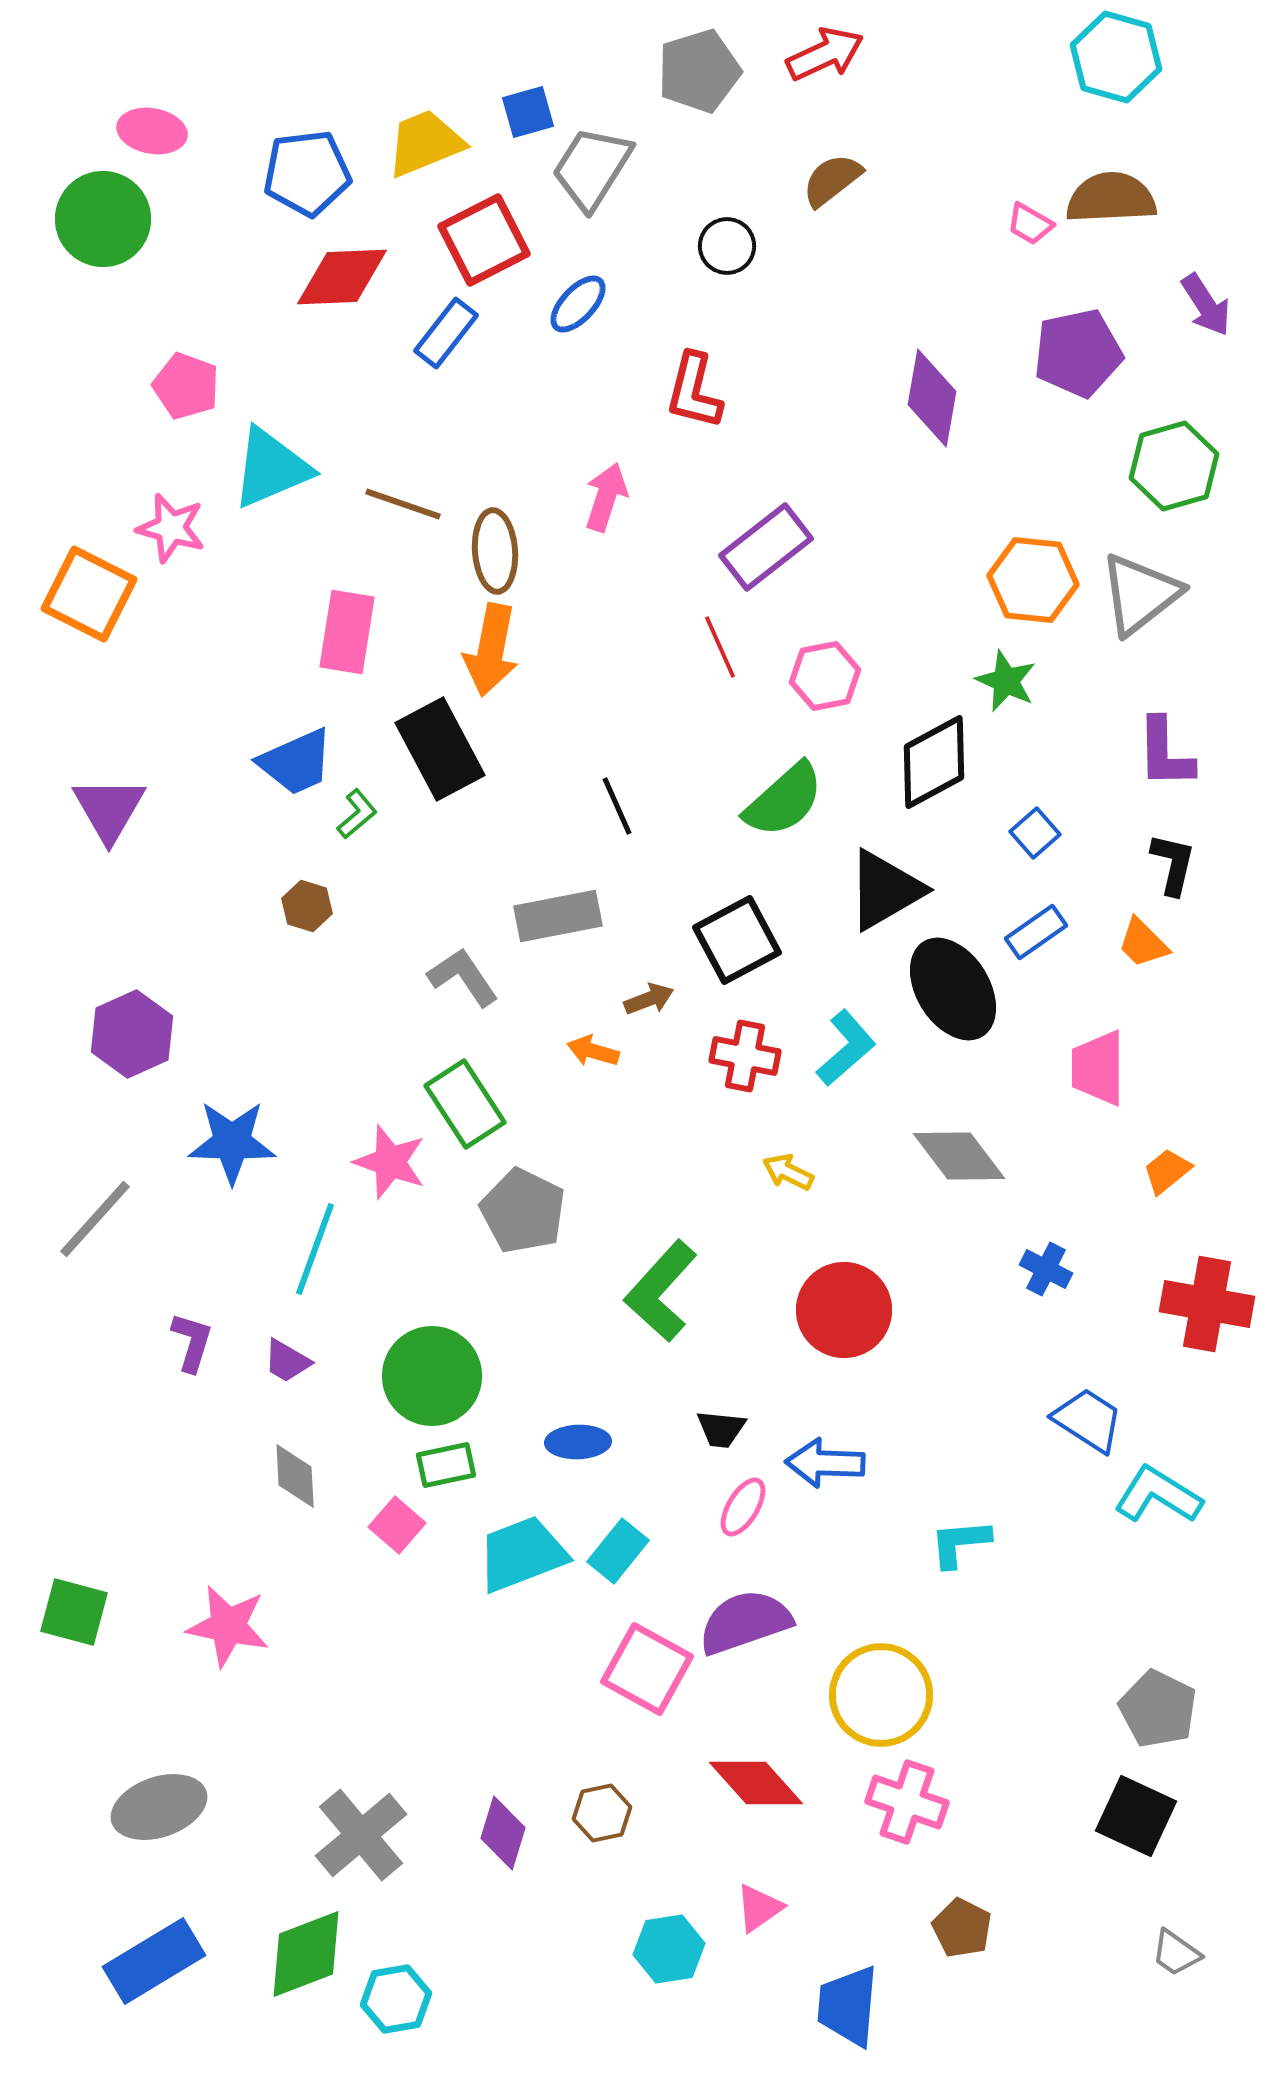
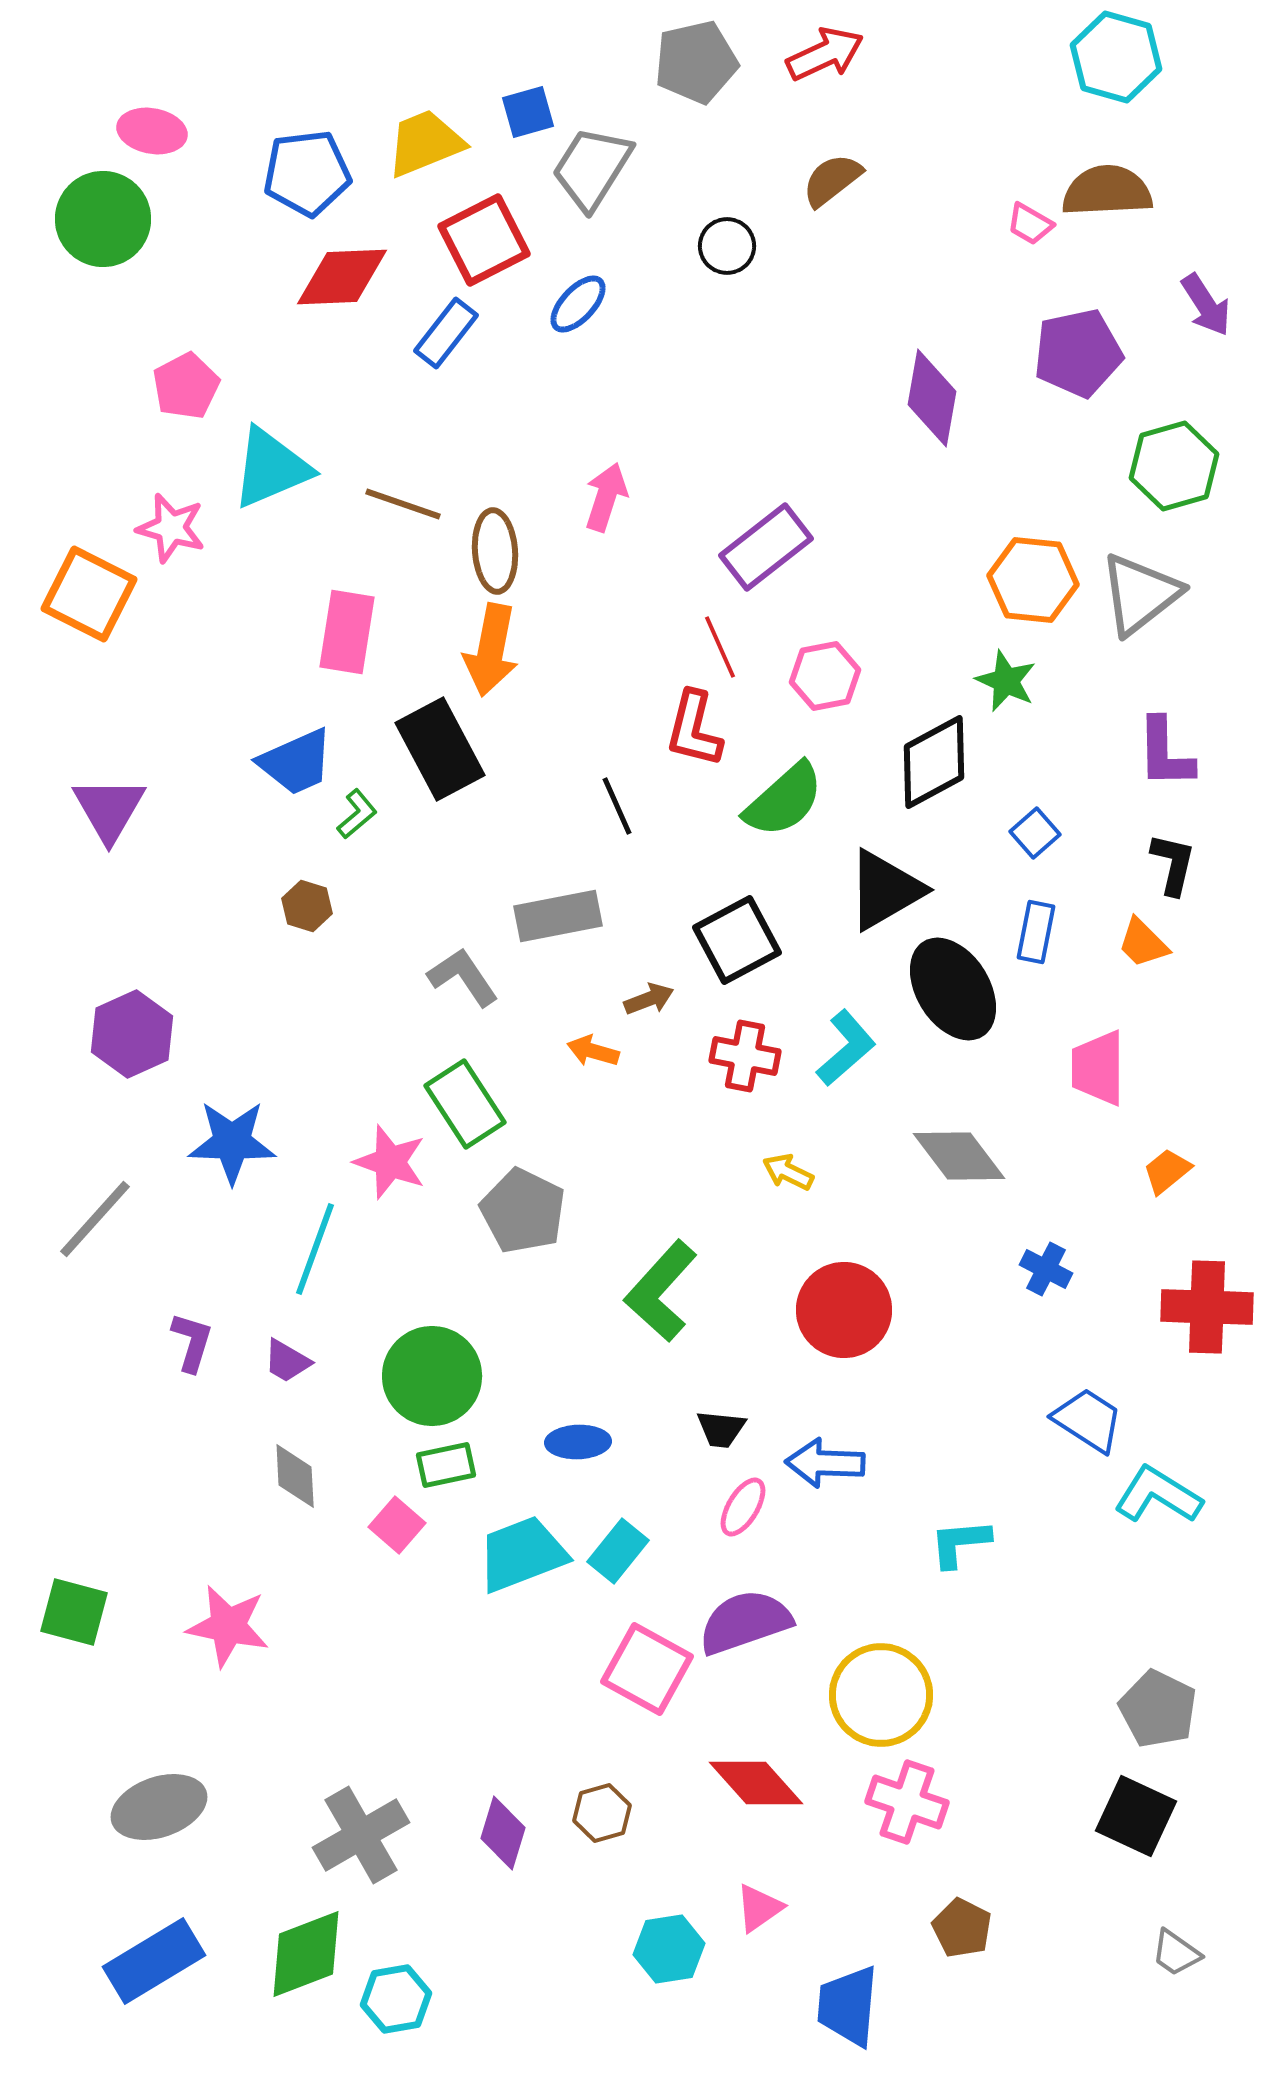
gray pentagon at (699, 71): moved 3 px left, 9 px up; rotated 4 degrees clockwise
brown semicircle at (1111, 198): moved 4 px left, 7 px up
pink pentagon at (186, 386): rotated 24 degrees clockwise
red L-shape at (694, 391): moved 338 px down
blue rectangle at (1036, 932): rotated 44 degrees counterclockwise
red cross at (1207, 1304): moved 3 px down; rotated 8 degrees counterclockwise
brown hexagon at (602, 1813): rotated 4 degrees counterclockwise
gray cross at (361, 1835): rotated 10 degrees clockwise
